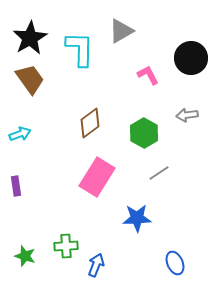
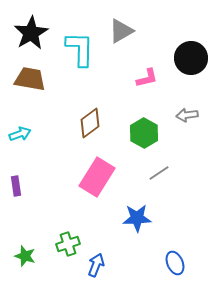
black star: moved 1 px right, 5 px up
pink L-shape: moved 1 px left, 3 px down; rotated 105 degrees clockwise
brown trapezoid: rotated 44 degrees counterclockwise
green cross: moved 2 px right, 2 px up; rotated 15 degrees counterclockwise
